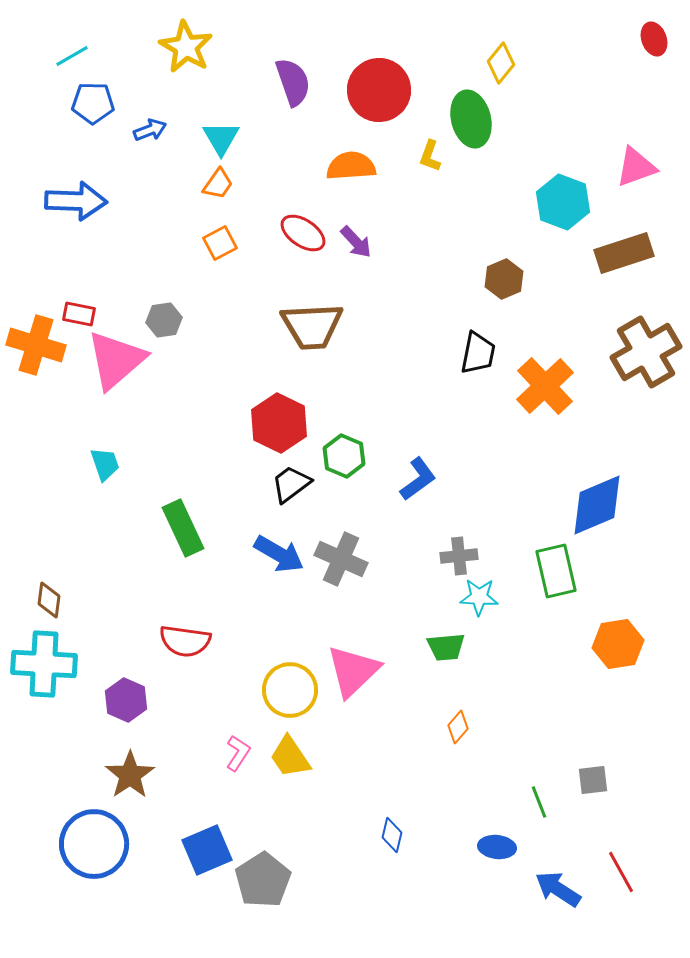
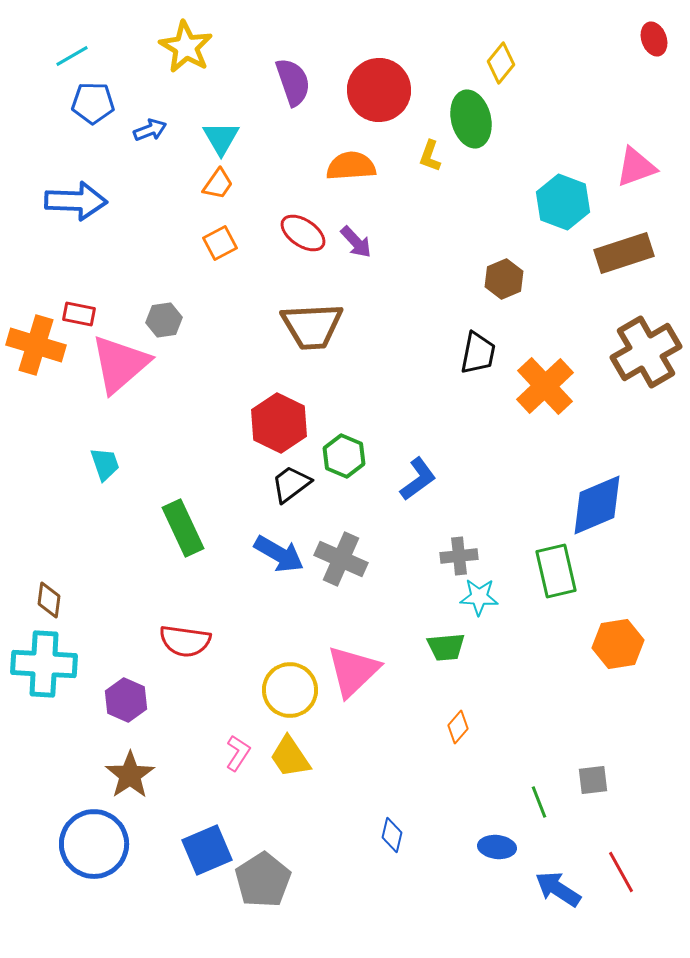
pink triangle at (116, 360): moved 4 px right, 4 px down
